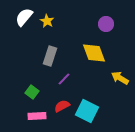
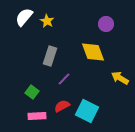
yellow diamond: moved 1 px left, 1 px up
